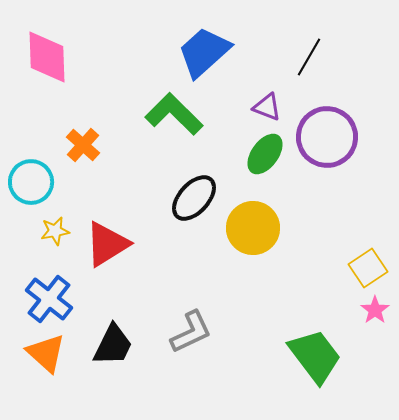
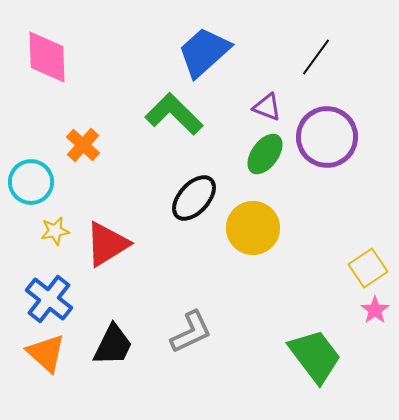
black line: moved 7 px right; rotated 6 degrees clockwise
